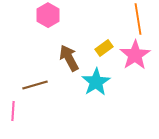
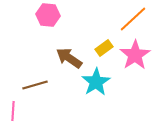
pink hexagon: rotated 25 degrees counterclockwise
orange line: moved 5 px left; rotated 56 degrees clockwise
brown arrow: rotated 28 degrees counterclockwise
